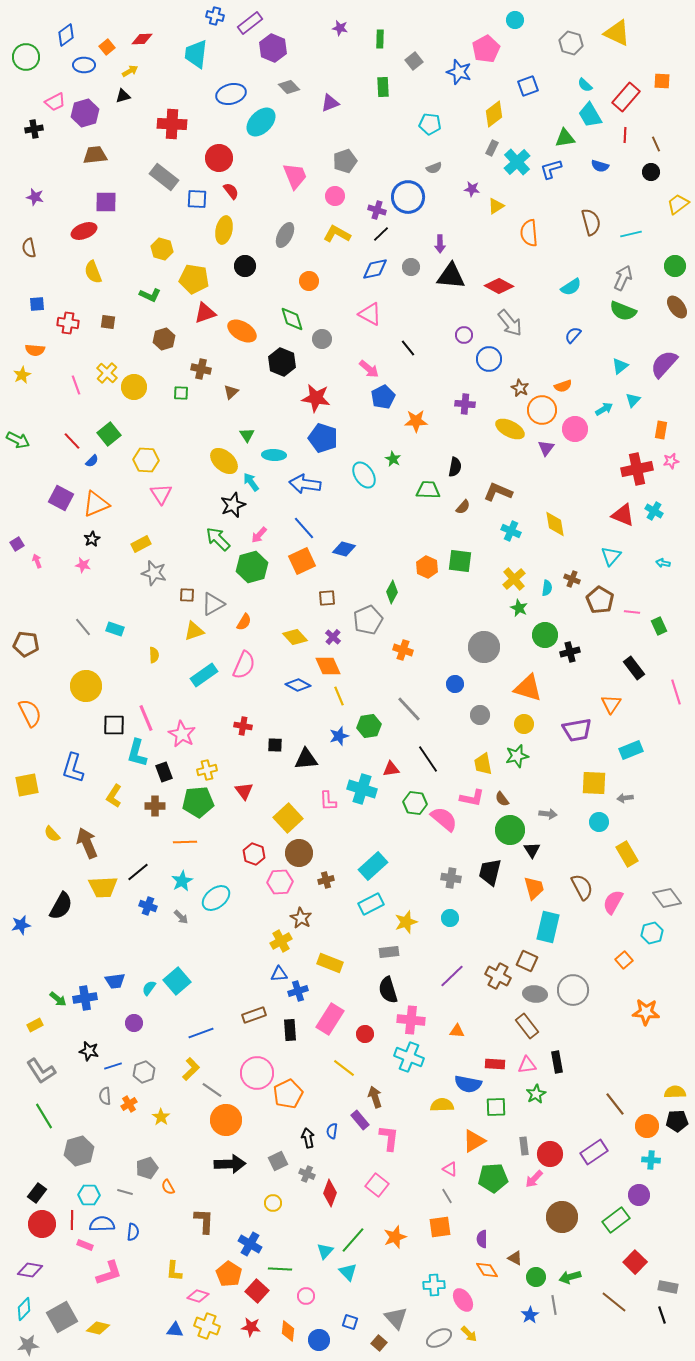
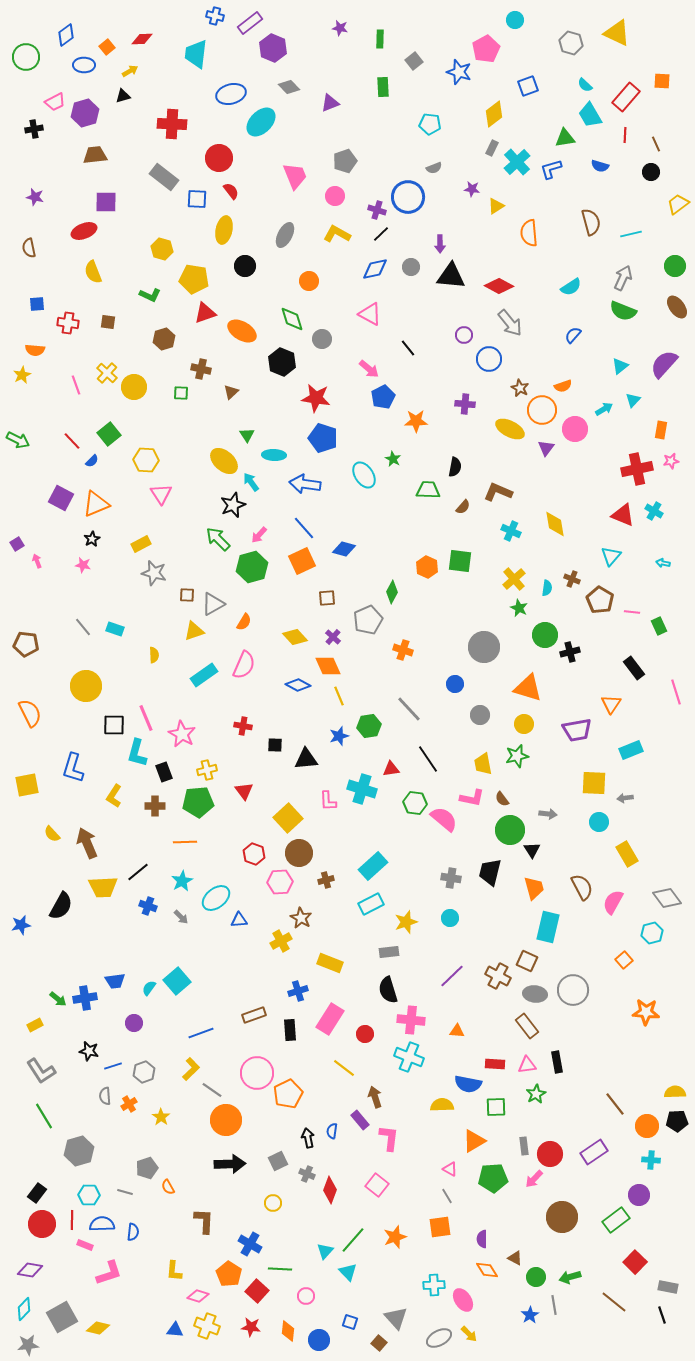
blue triangle at (279, 974): moved 40 px left, 54 px up
red diamond at (330, 1193): moved 3 px up
